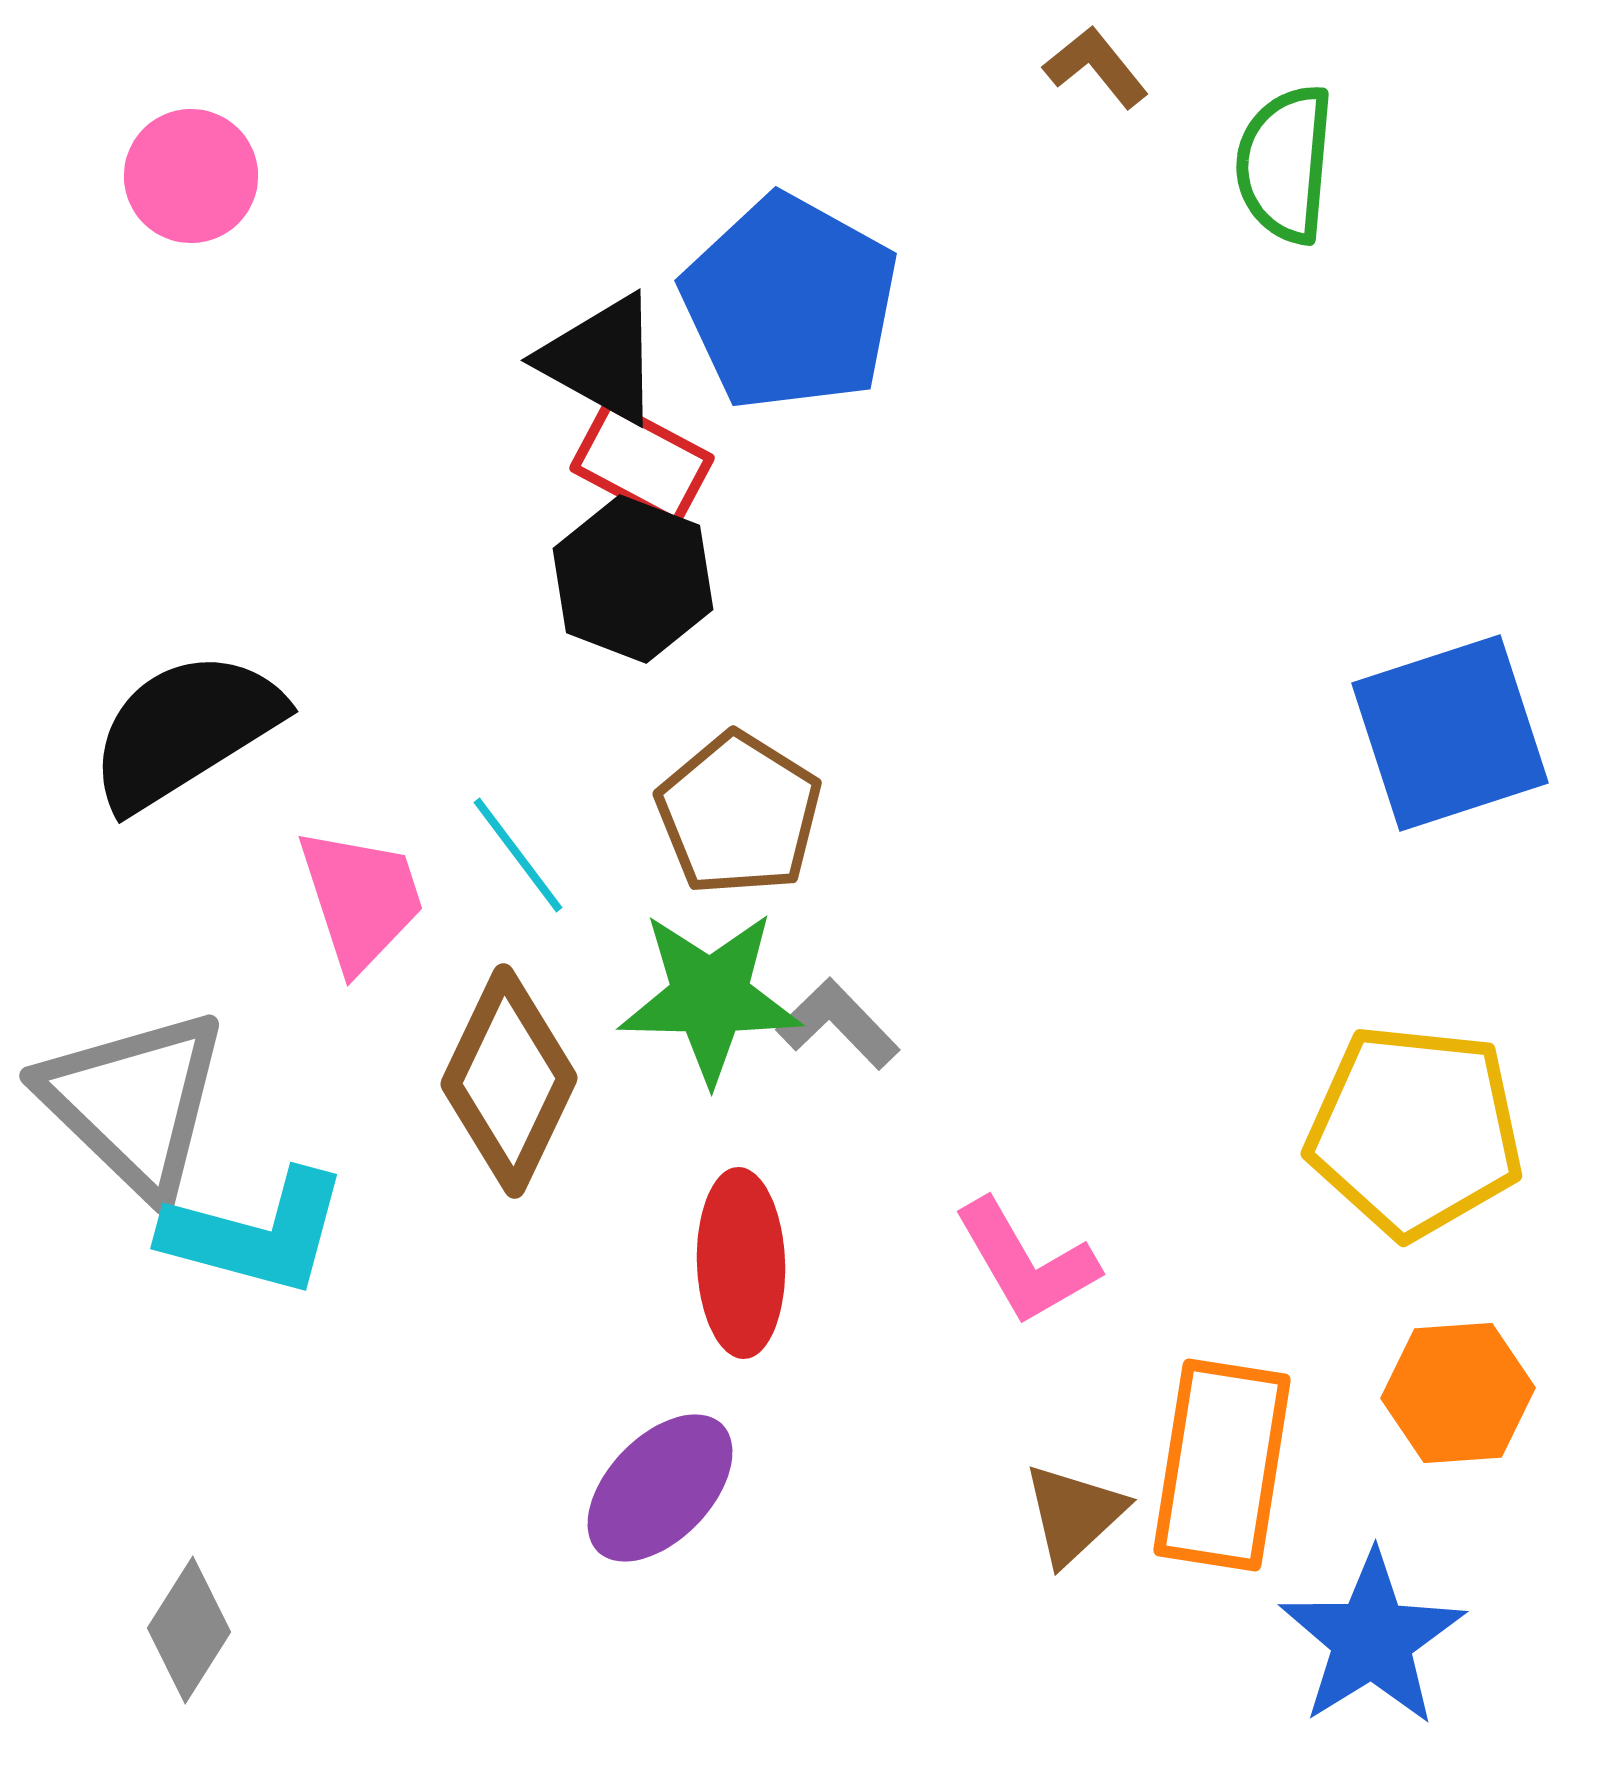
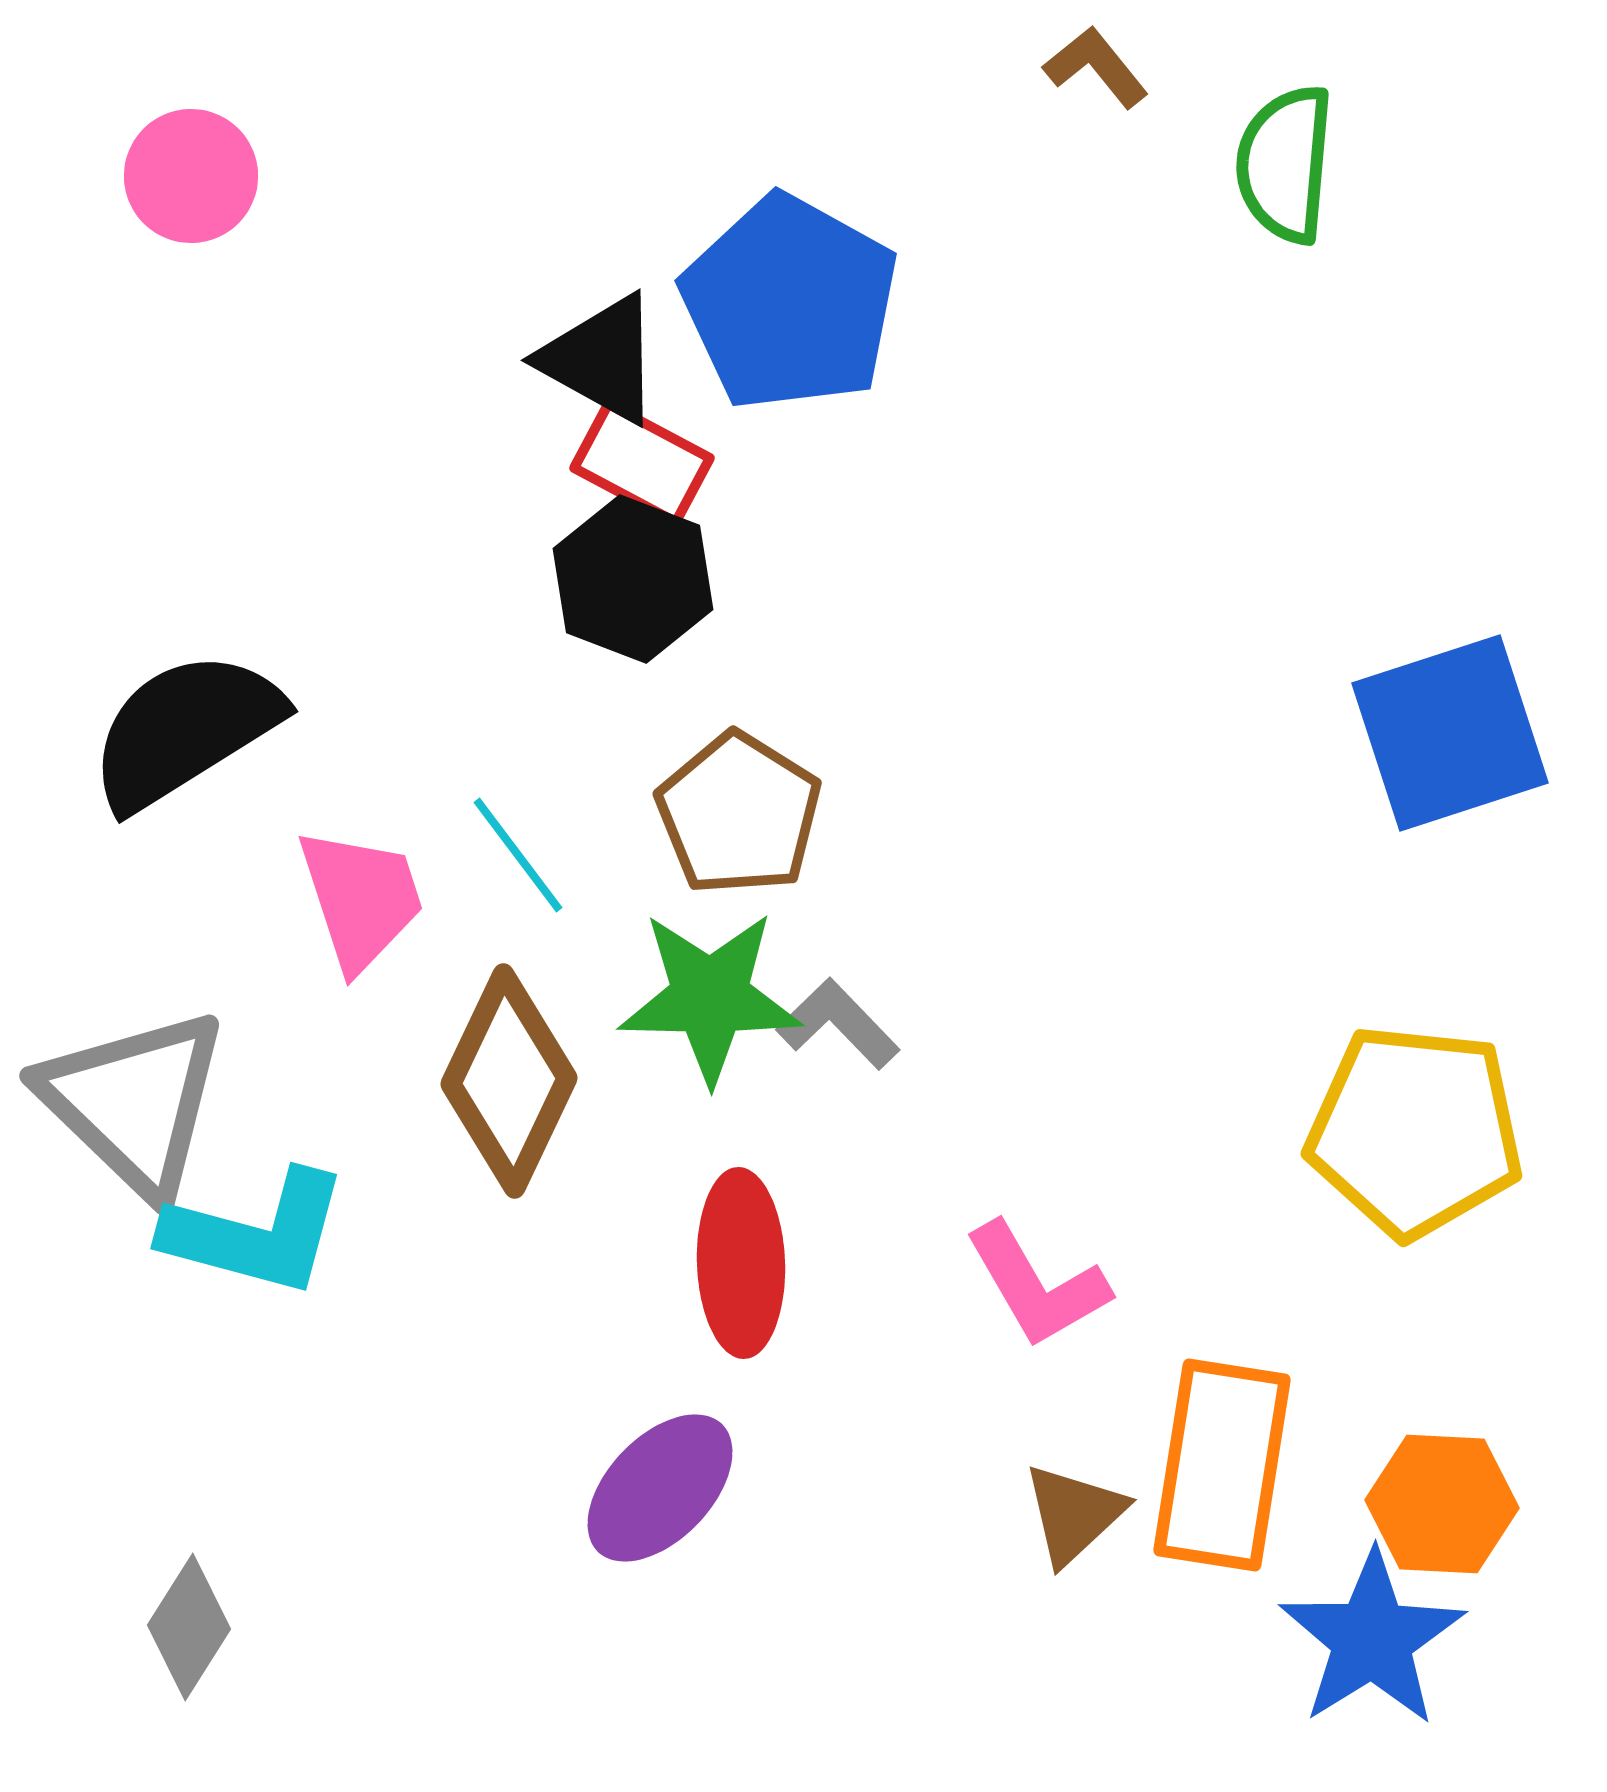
pink L-shape: moved 11 px right, 23 px down
orange hexagon: moved 16 px left, 111 px down; rotated 7 degrees clockwise
gray diamond: moved 3 px up
